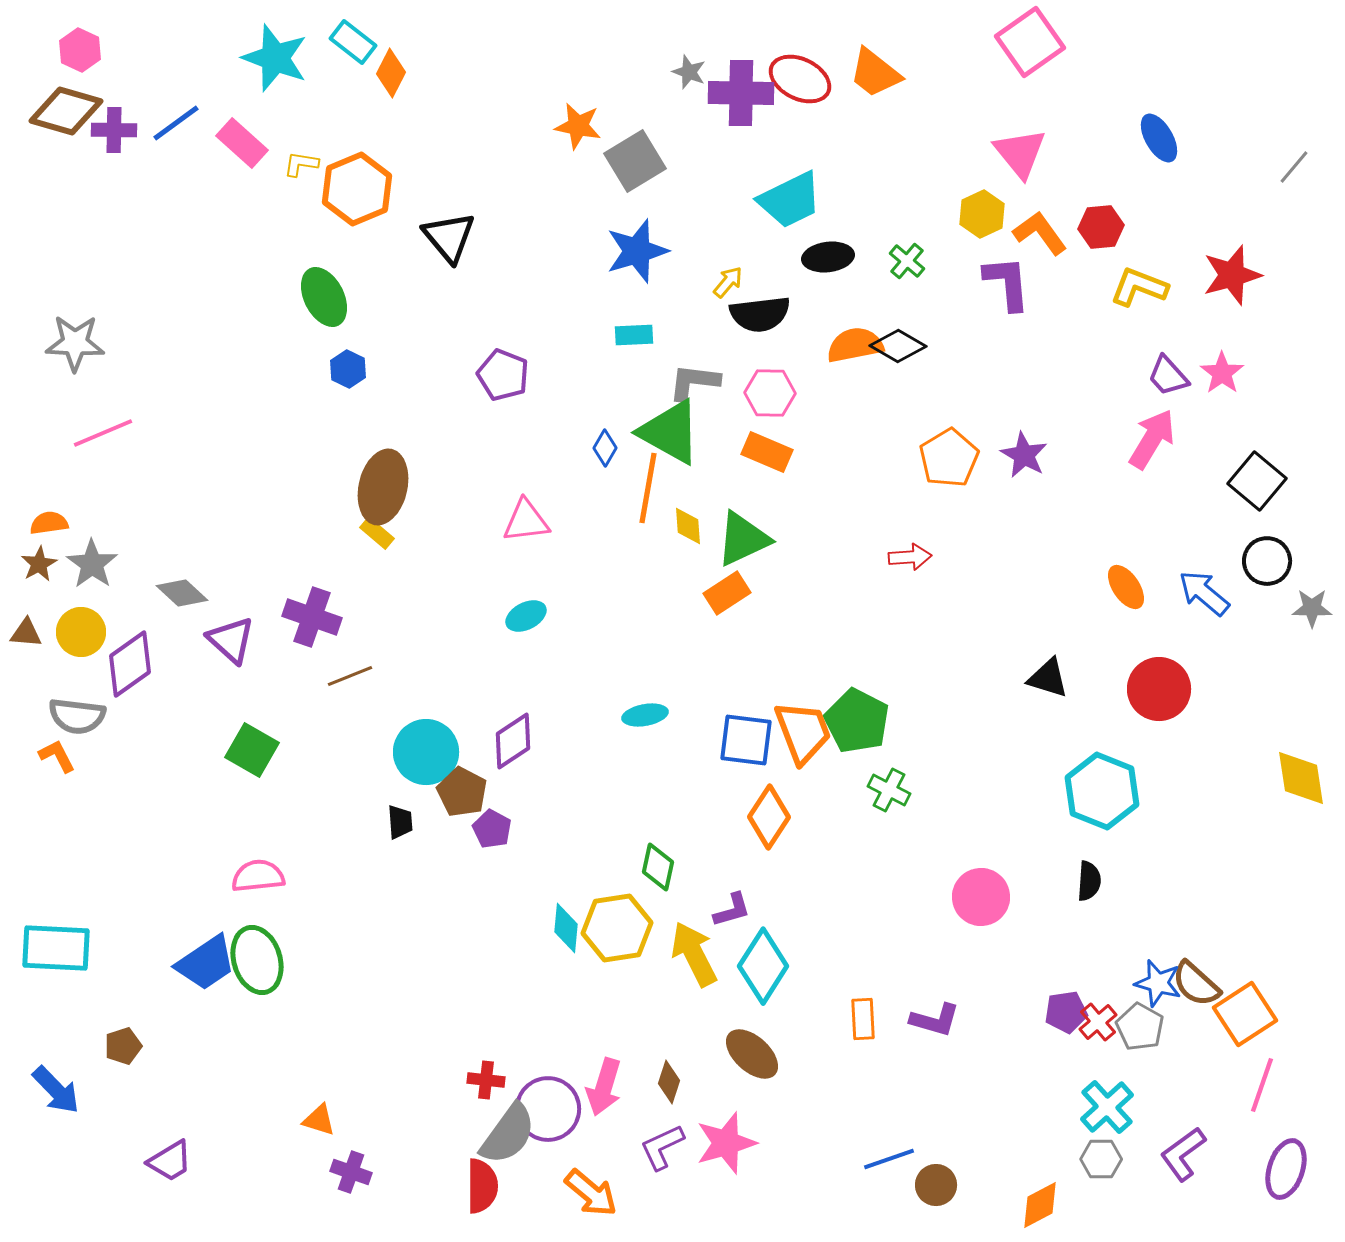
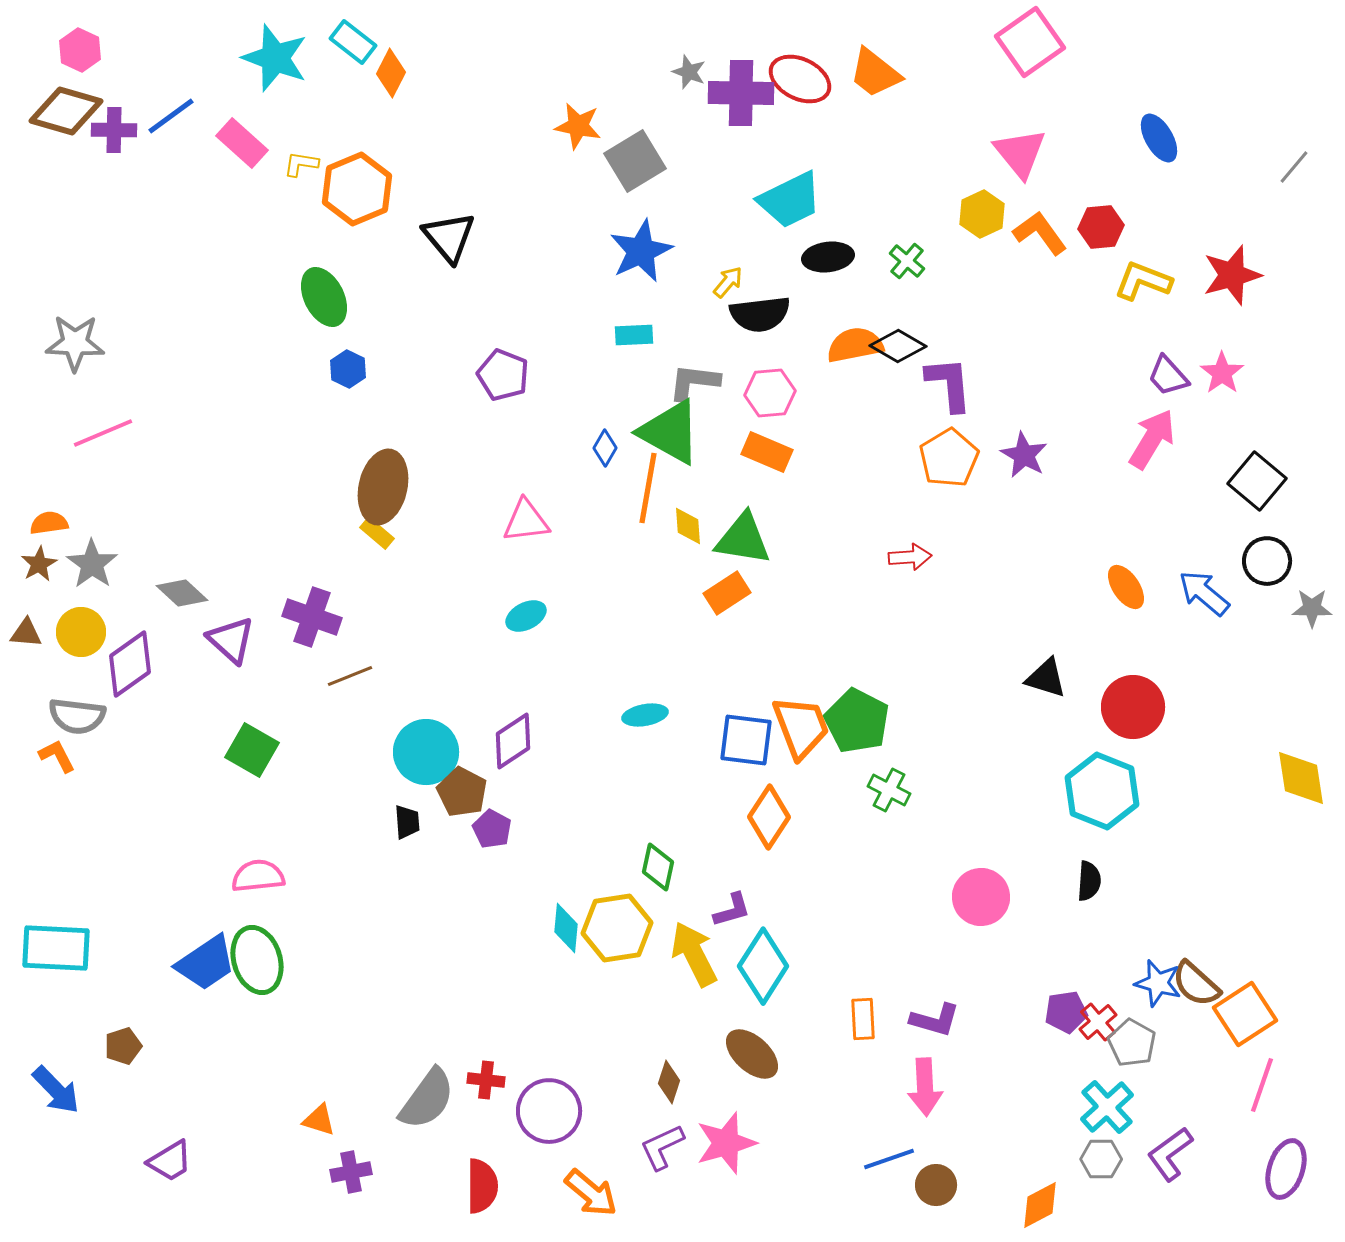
blue line at (176, 123): moved 5 px left, 7 px up
blue star at (637, 251): moved 4 px right; rotated 8 degrees counterclockwise
purple L-shape at (1007, 283): moved 58 px left, 101 px down
yellow L-shape at (1139, 287): moved 4 px right, 6 px up
pink hexagon at (770, 393): rotated 6 degrees counterclockwise
green triangle at (743, 539): rotated 34 degrees clockwise
black triangle at (1048, 678): moved 2 px left
red circle at (1159, 689): moved 26 px left, 18 px down
orange trapezoid at (803, 732): moved 2 px left, 5 px up
black trapezoid at (400, 822): moved 7 px right
gray pentagon at (1140, 1027): moved 8 px left, 16 px down
pink arrow at (604, 1087): moved 321 px right; rotated 20 degrees counterclockwise
purple circle at (548, 1109): moved 1 px right, 2 px down
gray semicircle at (508, 1134): moved 81 px left, 35 px up
purple L-shape at (1183, 1154): moved 13 px left
purple cross at (351, 1172): rotated 30 degrees counterclockwise
